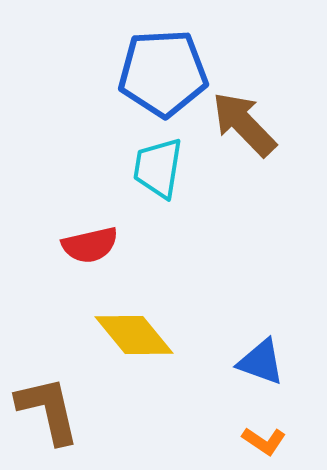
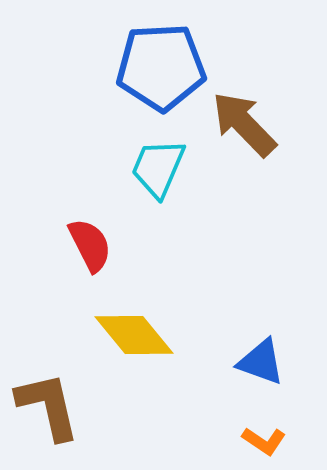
blue pentagon: moved 2 px left, 6 px up
cyan trapezoid: rotated 14 degrees clockwise
red semicircle: rotated 104 degrees counterclockwise
brown L-shape: moved 4 px up
